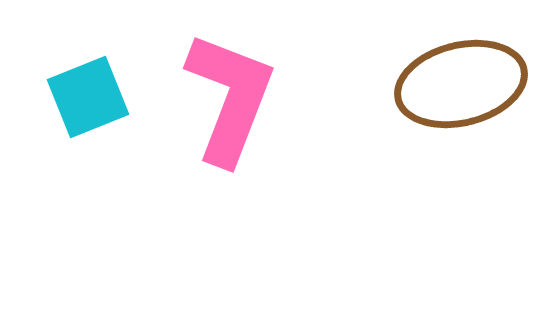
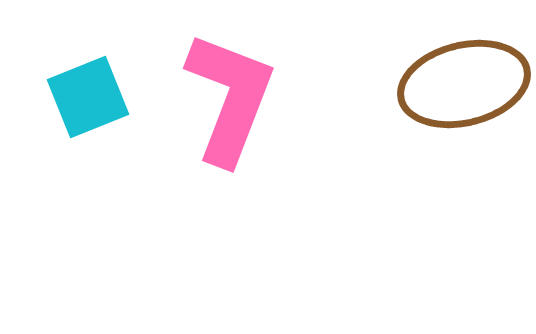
brown ellipse: moved 3 px right
